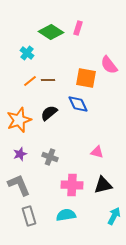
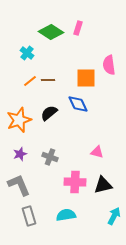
pink semicircle: rotated 30 degrees clockwise
orange square: rotated 10 degrees counterclockwise
pink cross: moved 3 px right, 3 px up
